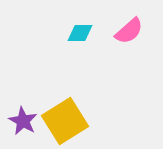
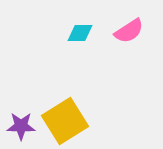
pink semicircle: rotated 8 degrees clockwise
purple star: moved 2 px left, 5 px down; rotated 28 degrees counterclockwise
